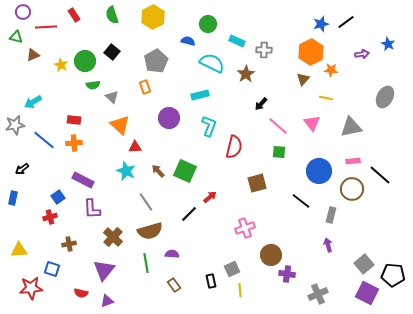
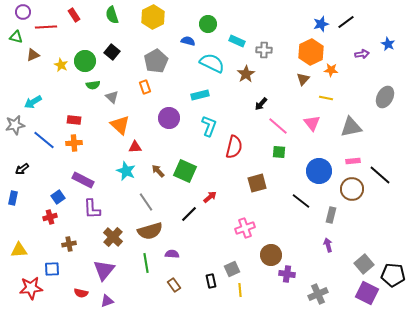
blue square at (52, 269): rotated 21 degrees counterclockwise
